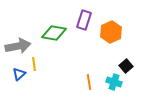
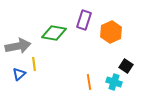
black square: rotated 16 degrees counterclockwise
